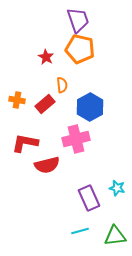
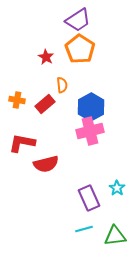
purple trapezoid: rotated 76 degrees clockwise
orange pentagon: rotated 20 degrees clockwise
blue hexagon: moved 1 px right
pink cross: moved 14 px right, 8 px up
red L-shape: moved 3 px left
red semicircle: moved 1 px left, 1 px up
cyan star: rotated 21 degrees clockwise
cyan line: moved 4 px right, 2 px up
